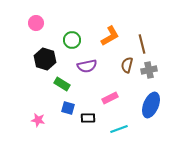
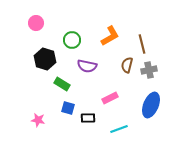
purple semicircle: rotated 24 degrees clockwise
